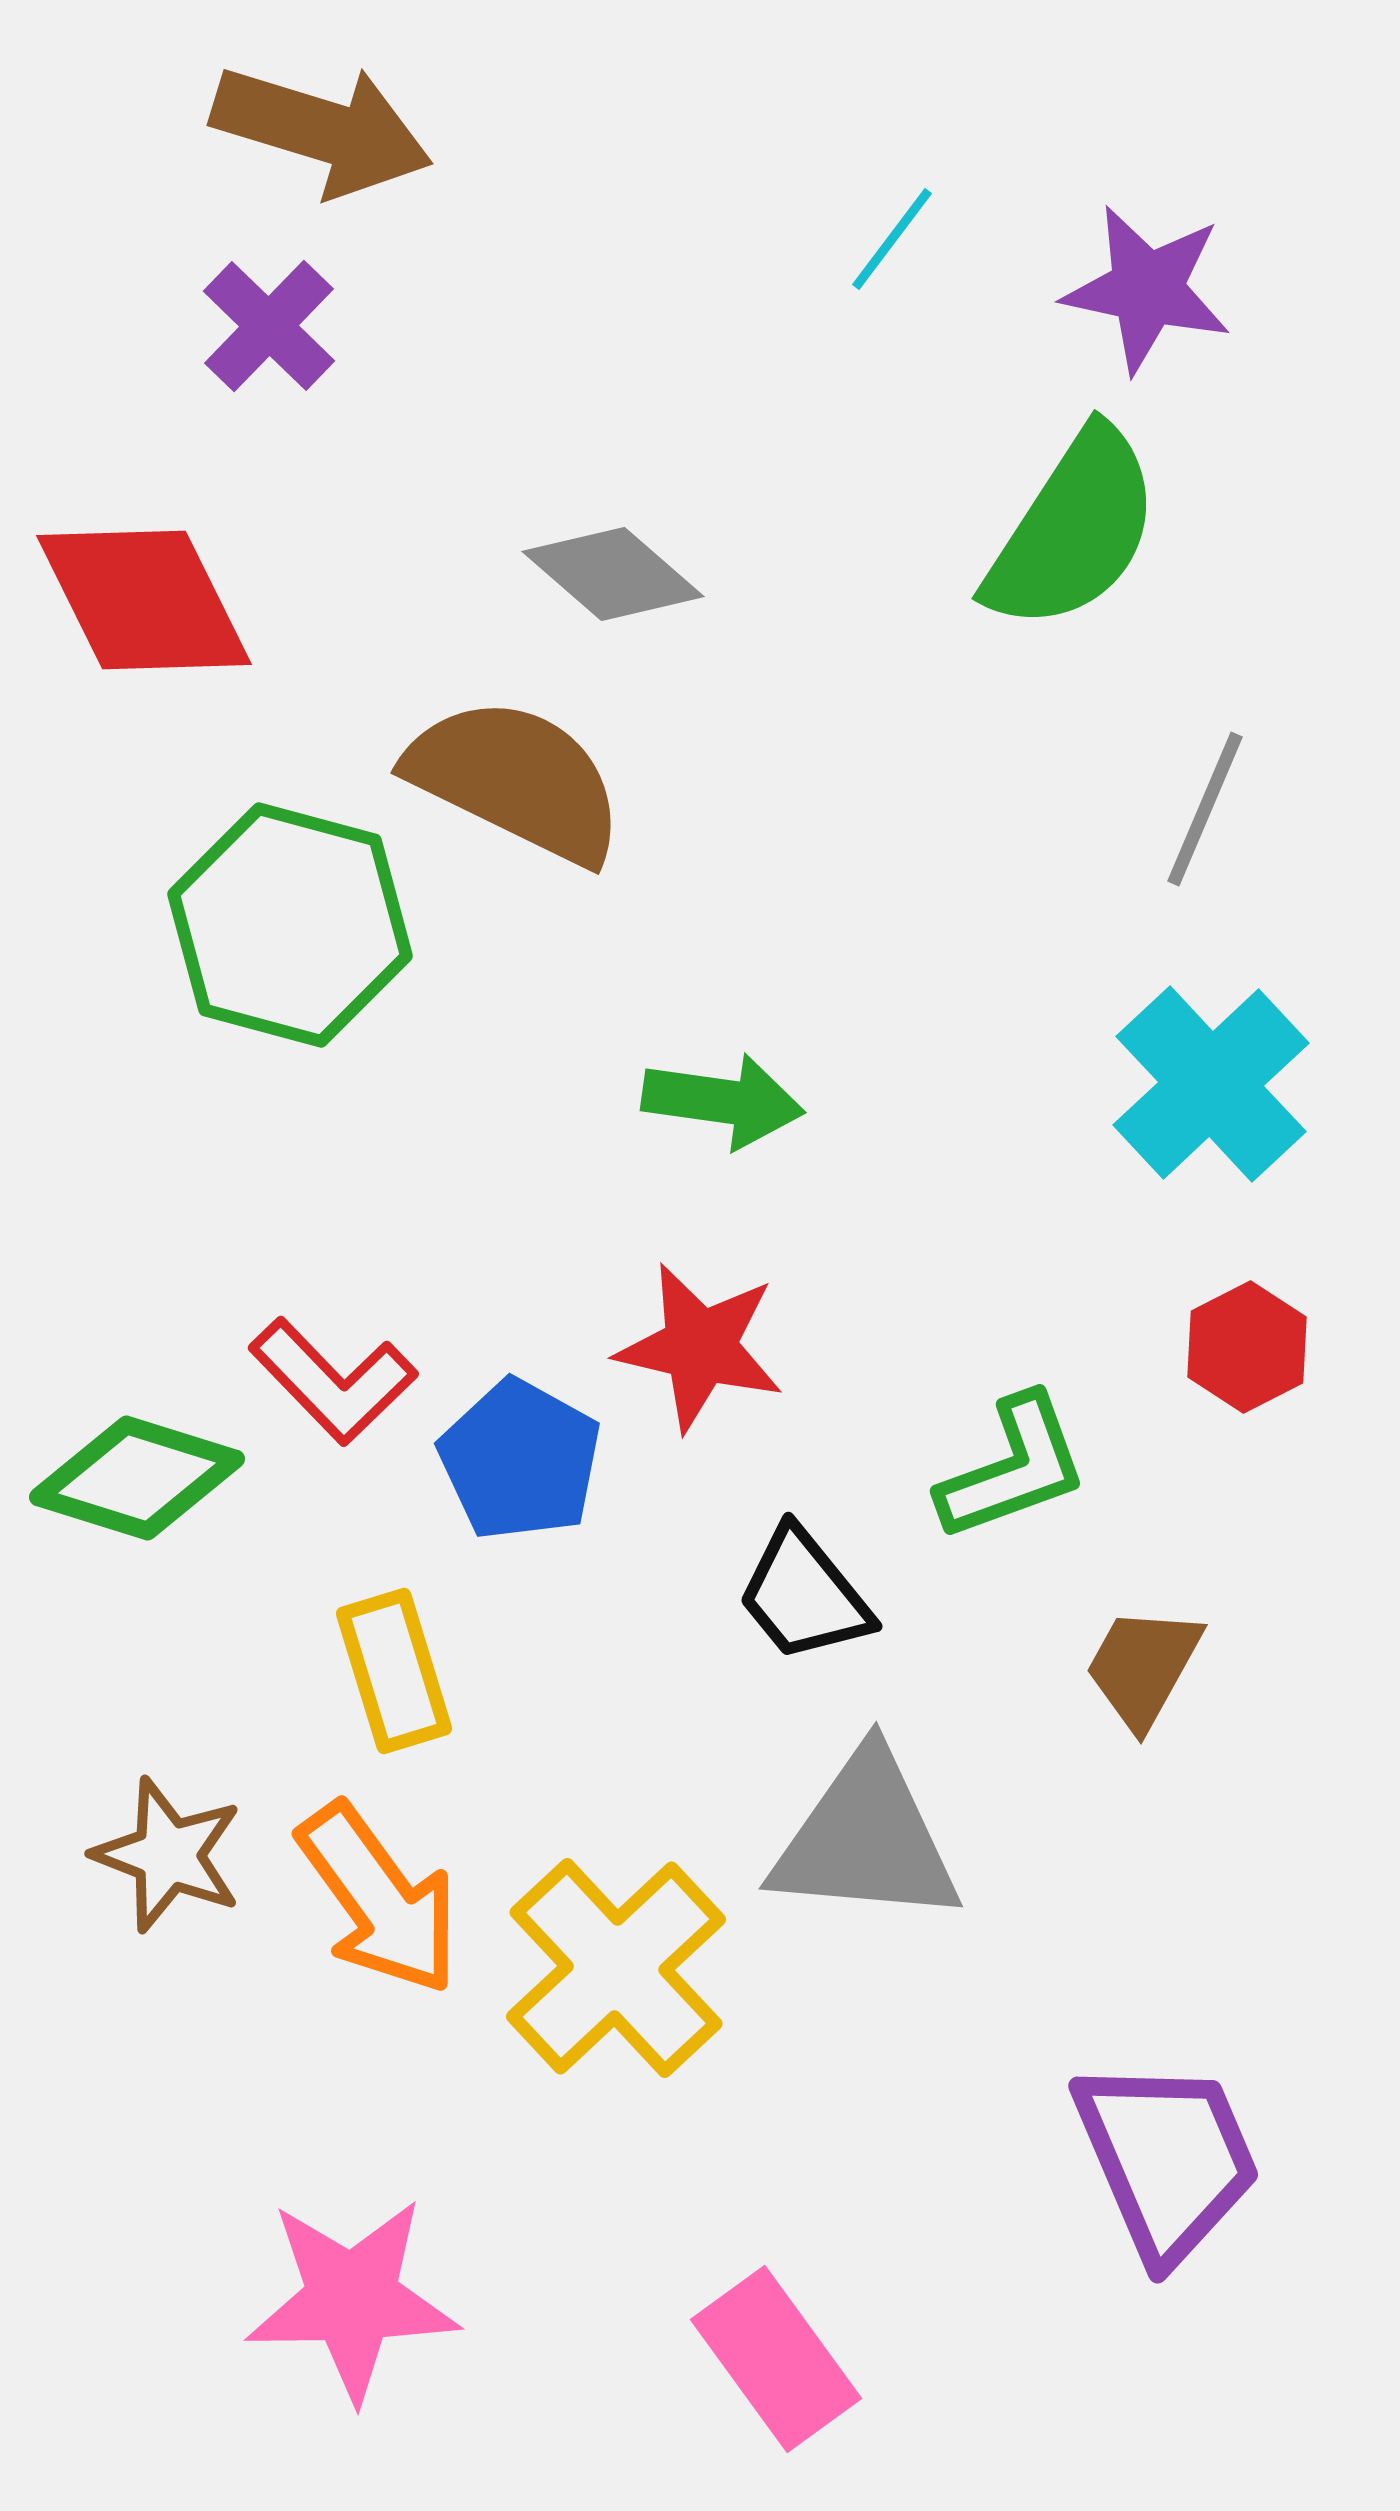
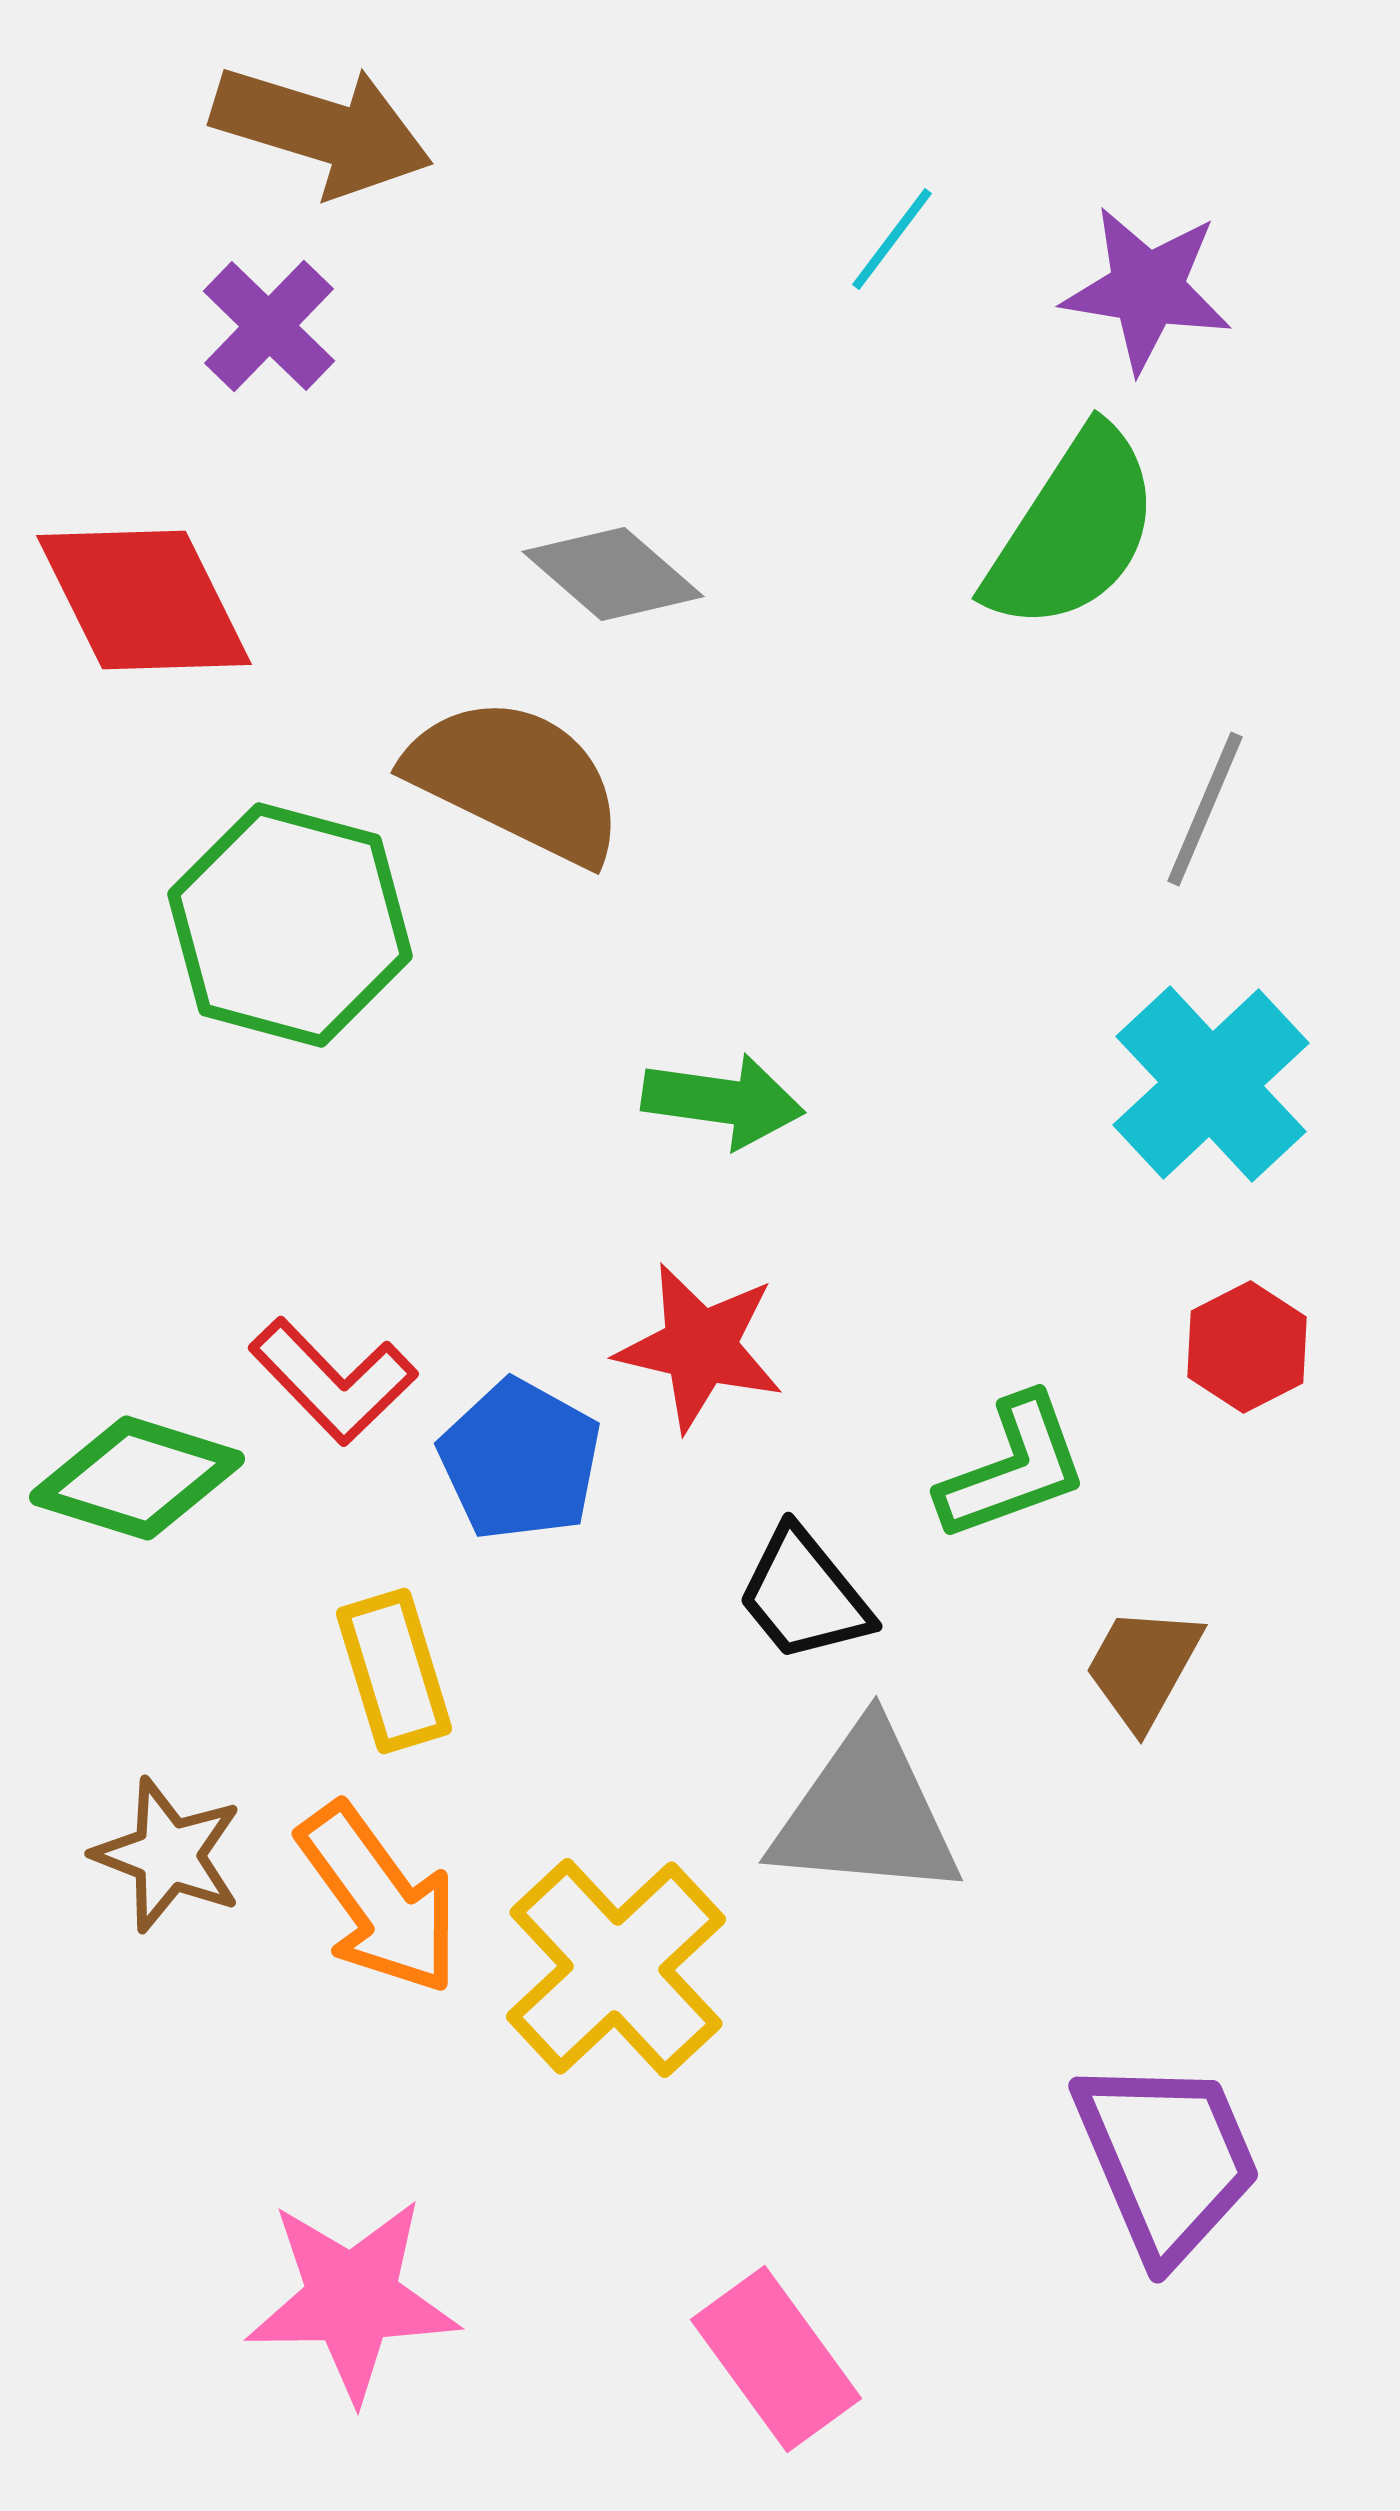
purple star: rotated 3 degrees counterclockwise
gray triangle: moved 26 px up
